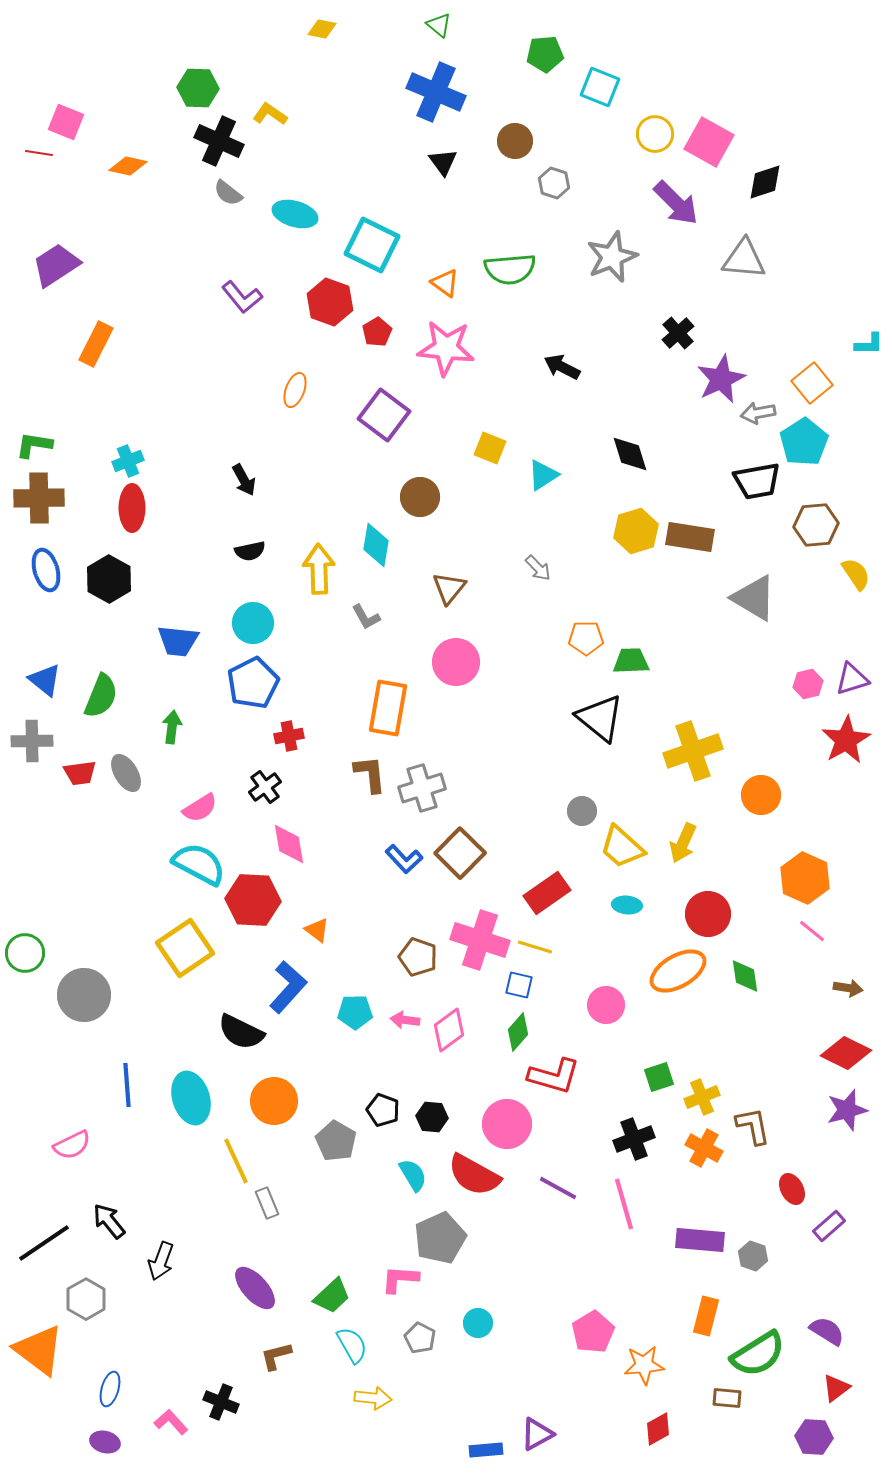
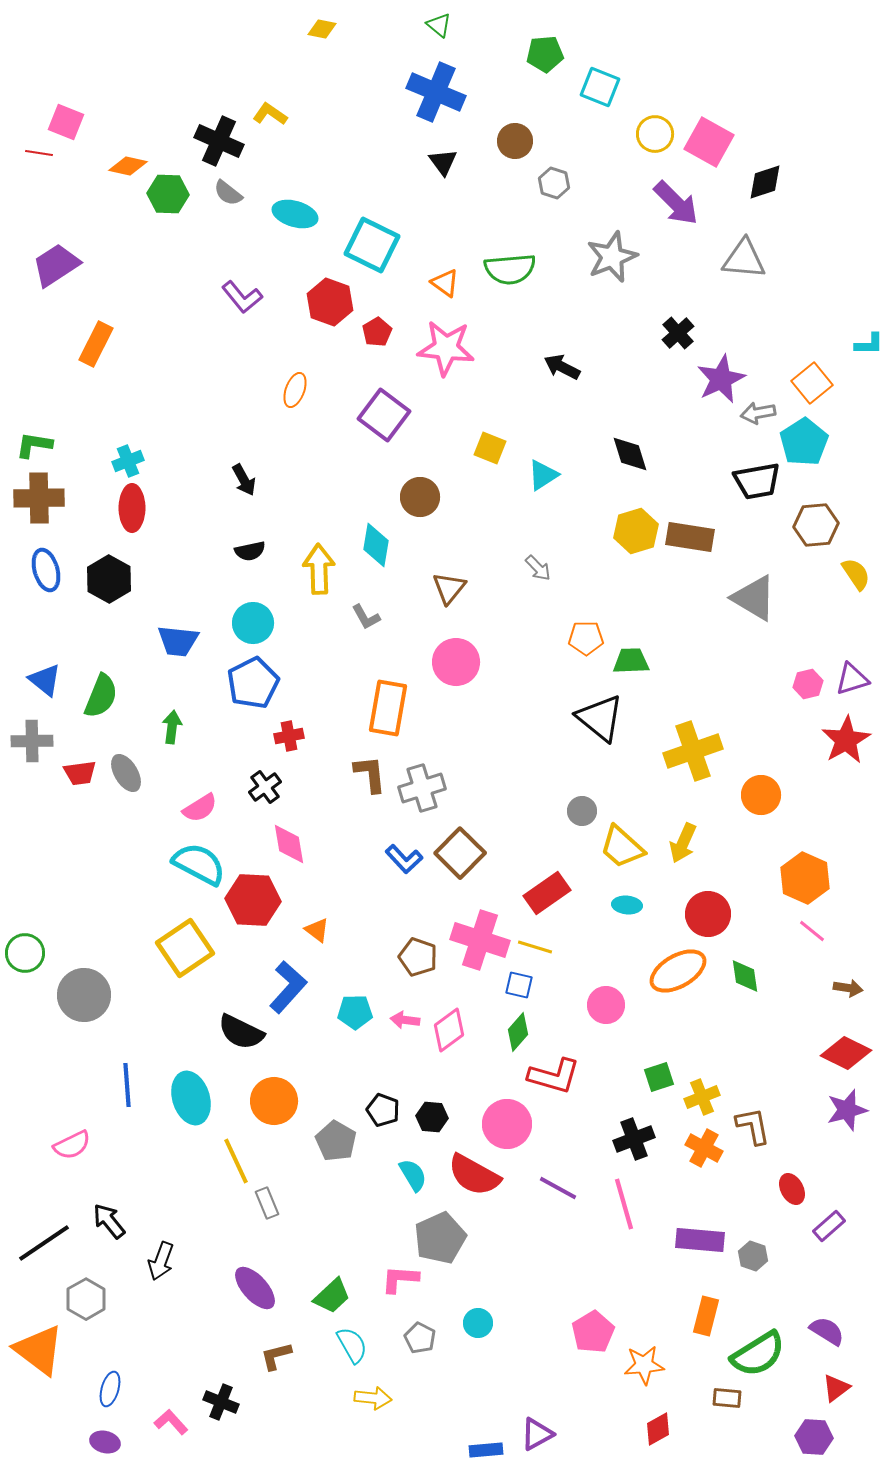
green hexagon at (198, 88): moved 30 px left, 106 px down
